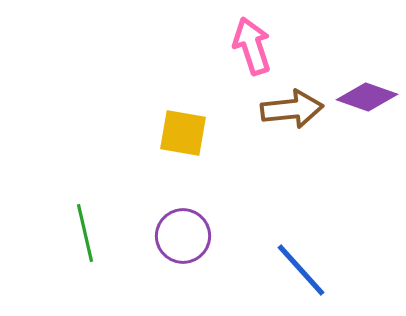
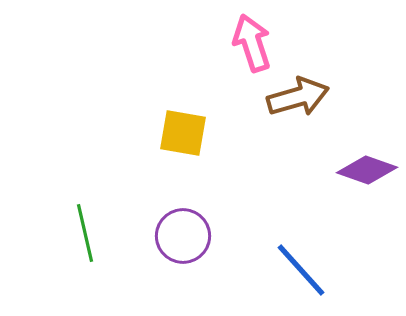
pink arrow: moved 3 px up
purple diamond: moved 73 px down
brown arrow: moved 6 px right, 12 px up; rotated 10 degrees counterclockwise
